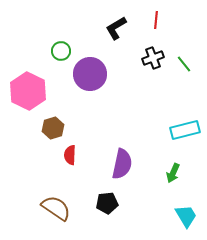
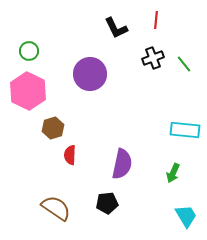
black L-shape: rotated 85 degrees counterclockwise
green circle: moved 32 px left
cyan rectangle: rotated 20 degrees clockwise
